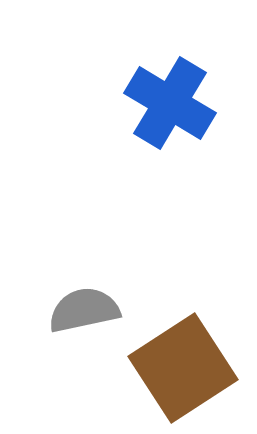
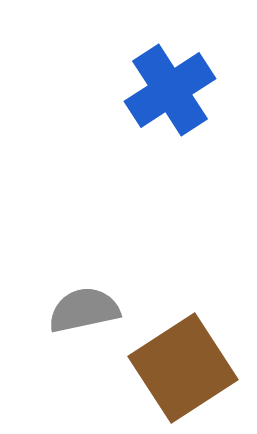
blue cross: moved 13 px up; rotated 26 degrees clockwise
